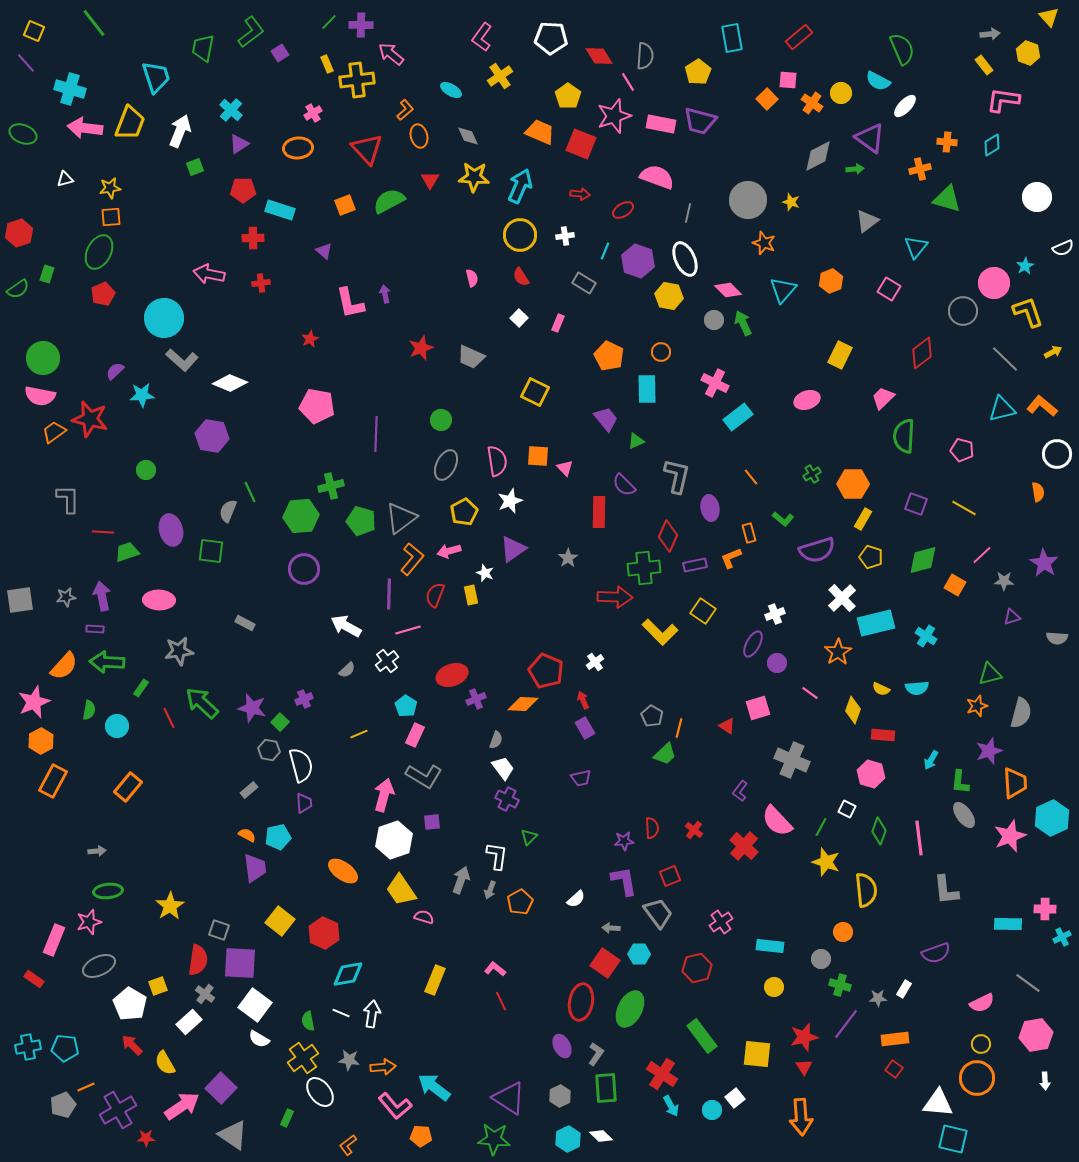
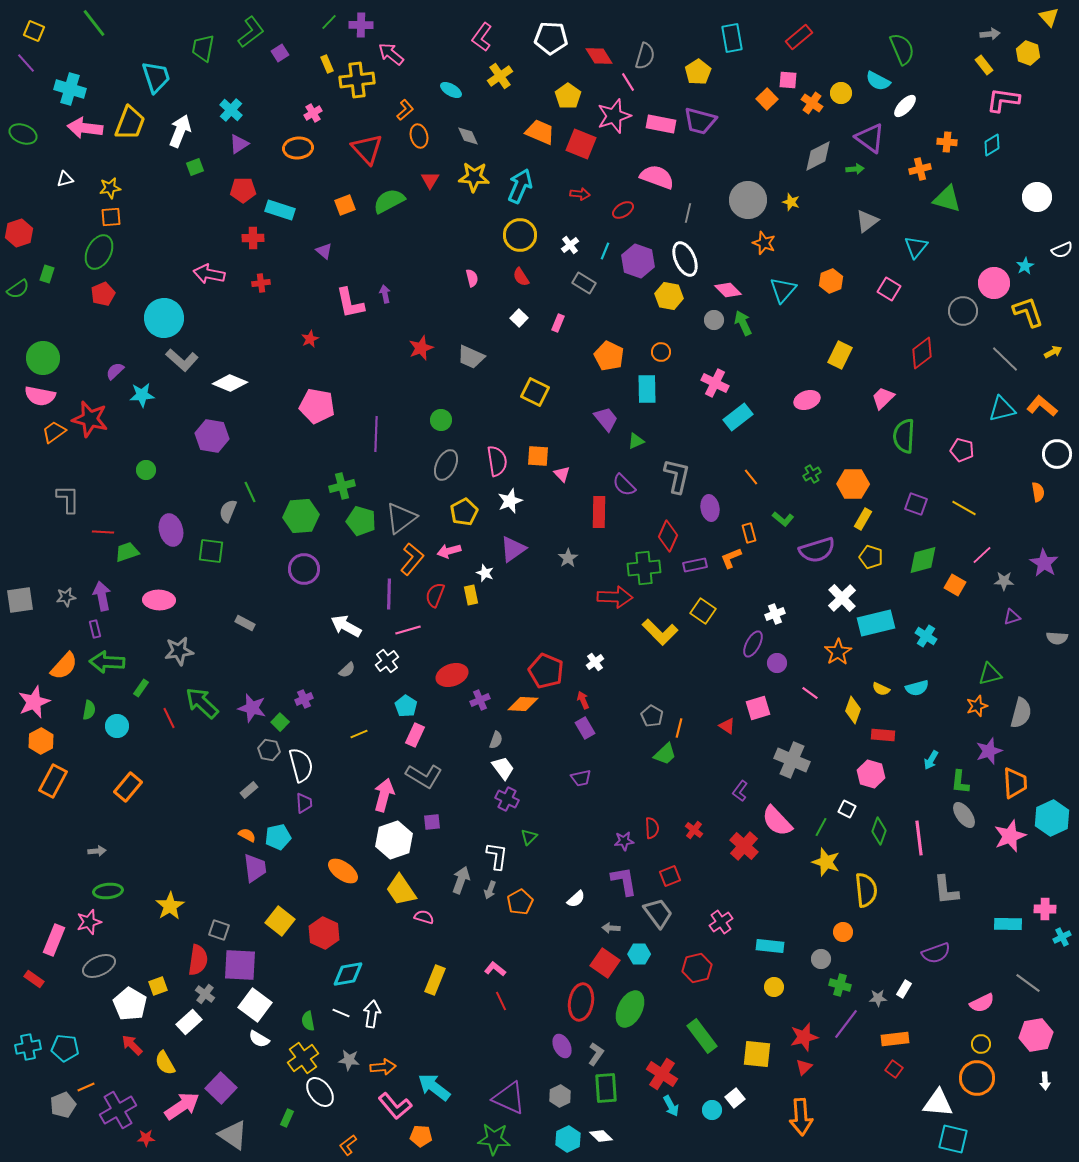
gray semicircle at (645, 56): rotated 12 degrees clockwise
white cross at (565, 236): moved 5 px right, 9 px down; rotated 30 degrees counterclockwise
white semicircle at (1063, 248): moved 1 px left, 2 px down
pink triangle at (565, 468): moved 3 px left, 6 px down
green cross at (331, 486): moved 11 px right
purple rectangle at (95, 629): rotated 72 degrees clockwise
cyan semicircle at (917, 688): rotated 10 degrees counterclockwise
purple cross at (476, 699): moved 4 px right, 1 px down
purple square at (240, 963): moved 2 px down
red triangle at (804, 1067): rotated 18 degrees clockwise
purple triangle at (509, 1098): rotated 9 degrees counterclockwise
